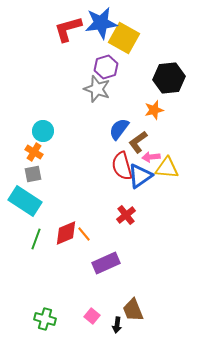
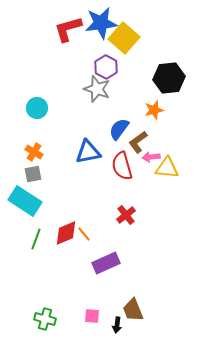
yellow square: rotated 12 degrees clockwise
purple hexagon: rotated 15 degrees counterclockwise
cyan circle: moved 6 px left, 23 px up
blue triangle: moved 52 px left, 24 px up; rotated 24 degrees clockwise
pink square: rotated 35 degrees counterclockwise
